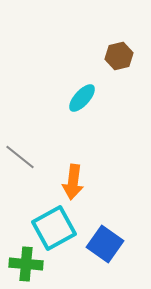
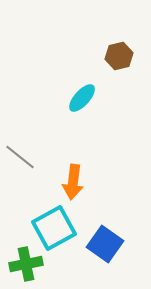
green cross: rotated 16 degrees counterclockwise
